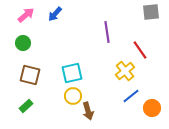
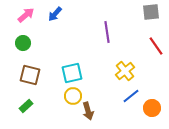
red line: moved 16 px right, 4 px up
